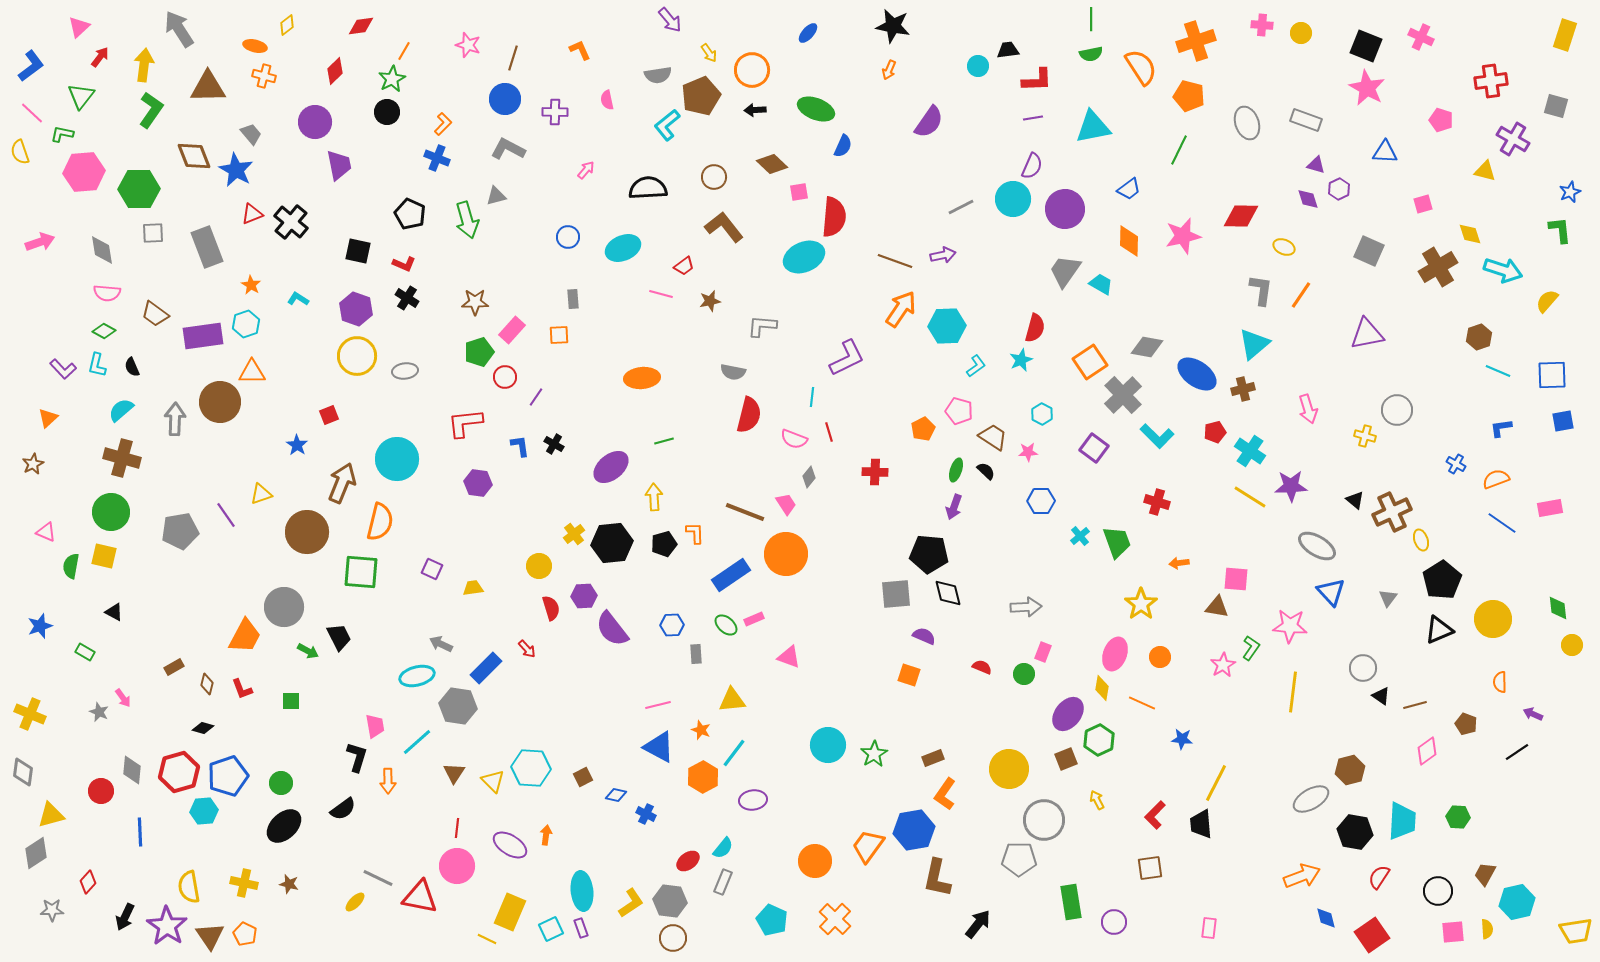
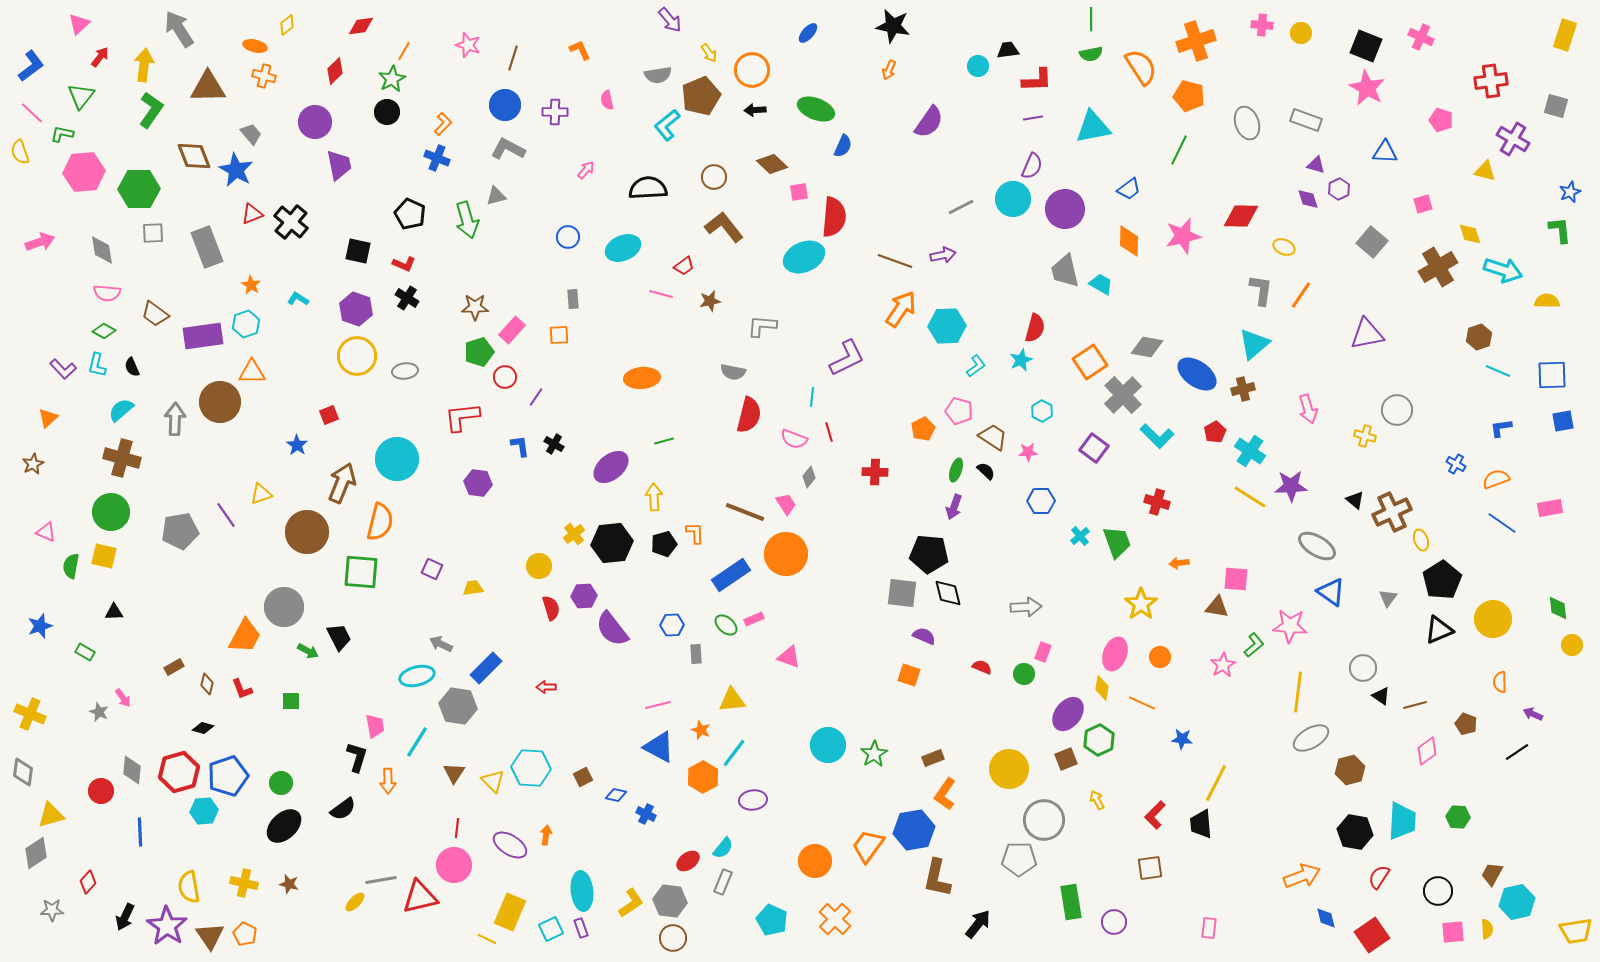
pink triangle at (79, 27): moved 3 px up
blue circle at (505, 99): moved 6 px down
gray square at (1369, 251): moved 3 px right, 9 px up; rotated 16 degrees clockwise
gray trapezoid at (1065, 271): rotated 48 degrees counterclockwise
yellow semicircle at (1547, 301): rotated 50 degrees clockwise
brown star at (475, 302): moved 5 px down
cyan hexagon at (1042, 414): moved 3 px up
red L-shape at (465, 423): moved 3 px left, 6 px up
red pentagon at (1215, 432): rotated 15 degrees counterclockwise
blue triangle at (1331, 592): rotated 12 degrees counterclockwise
gray square at (896, 594): moved 6 px right, 1 px up; rotated 12 degrees clockwise
black triangle at (114, 612): rotated 30 degrees counterclockwise
green L-shape at (1251, 648): moved 3 px right, 3 px up; rotated 15 degrees clockwise
red arrow at (527, 649): moved 19 px right, 38 px down; rotated 132 degrees clockwise
yellow line at (1293, 692): moved 5 px right
cyan line at (417, 742): rotated 16 degrees counterclockwise
gray ellipse at (1311, 799): moved 61 px up
pink circle at (457, 866): moved 3 px left, 1 px up
brown trapezoid at (1485, 874): moved 7 px right
gray line at (378, 878): moved 3 px right, 2 px down; rotated 36 degrees counterclockwise
red triangle at (420, 897): rotated 24 degrees counterclockwise
